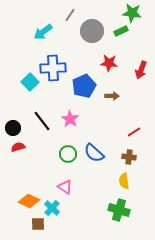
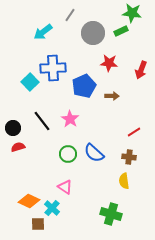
gray circle: moved 1 px right, 2 px down
green cross: moved 8 px left, 4 px down
